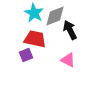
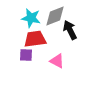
cyan star: moved 3 px left, 5 px down; rotated 18 degrees counterclockwise
red trapezoid: rotated 20 degrees counterclockwise
purple square: rotated 24 degrees clockwise
pink triangle: moved 11 px left, 1 px down
